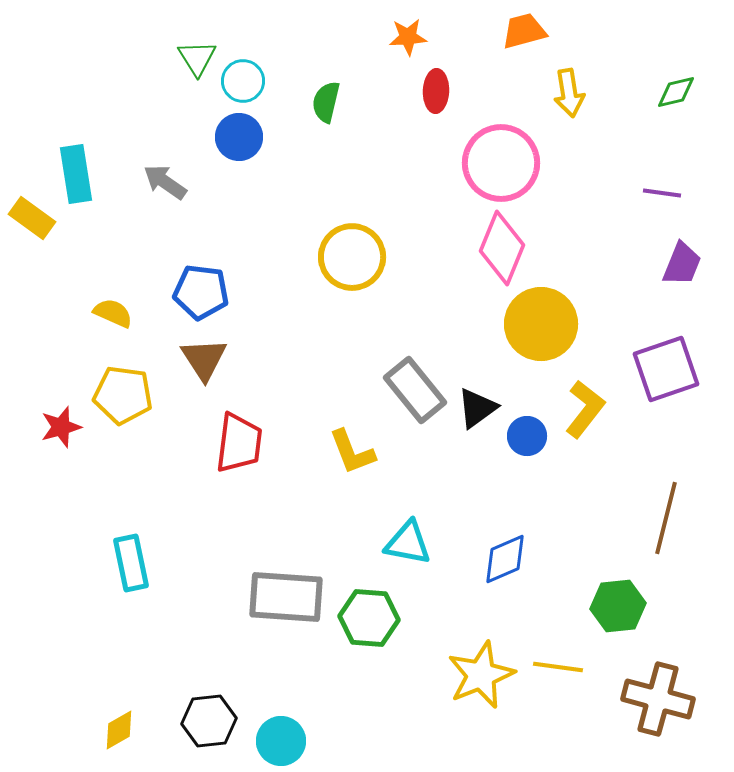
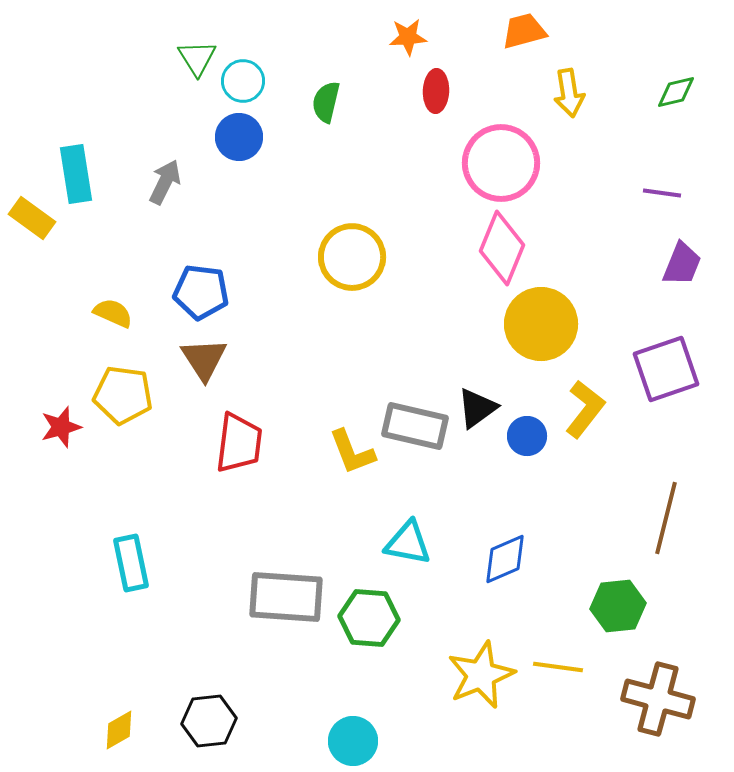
gray arrow at (165, 182): rotated 81 degrees clockwise
gray rectangle at (415, 390): moved 36 px down; rotated 38 degrees counterclockwise
cyan circle at (281, 741): moved 72 px right
